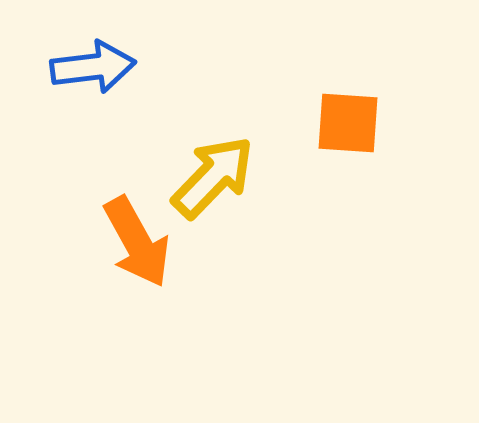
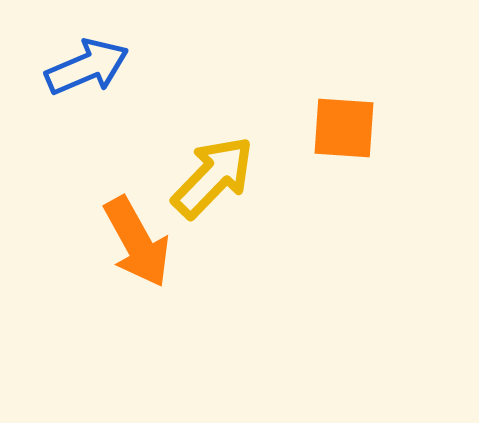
blue arrow: moved 6 px left; rotated 16 degrees counterclockwise
orange square: moved 4 px left, 5 px down
